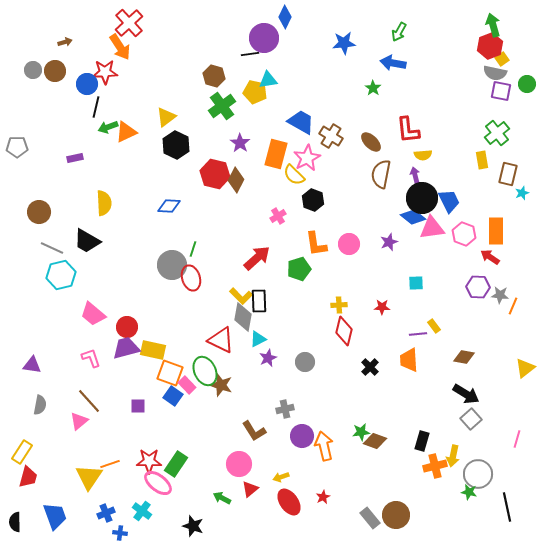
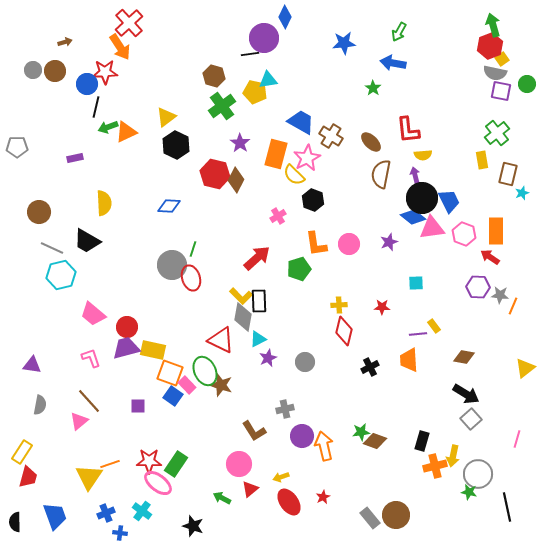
black cross at (370, 367): rotated 18 degrees clockwise
